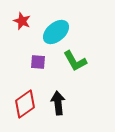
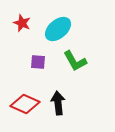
red star: moved 2 px down
cyan ellipse: moved 2 px right, 3 px up
red diamond: rotated 60 degrees clockwise
